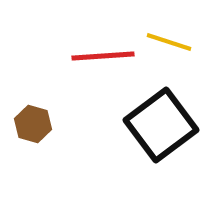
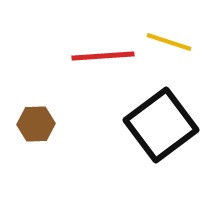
brown hexagon: moved 3 px right; rotated 18 degrees counterclockwise
